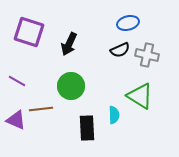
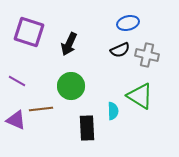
cyan semicircle: moved 1 px left, 4 px up
